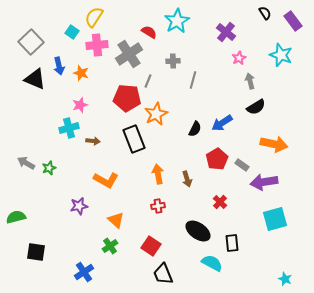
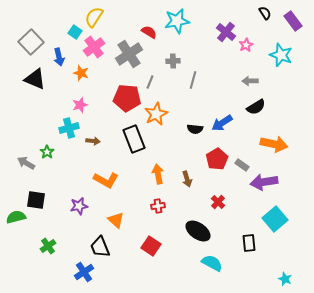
cyan star at (177, 21): rotated 20 degrees clockwise
cyan square at (72, 32): moved 3 px right
pink cross at (97, 45): moved 3 px left, 2 px down; rotated 30 degrees counterclockwise
pink star at (239, 58): moved 7 px right, 13 px up
blue arrow at (59, 66): moved 9 px up
gray line at (148, 81): moved 2 px right, 1 px down
gray arrow at (250, 81): rotated 77 degrees counterclockwise
black semicircle at (195, 129): rotated 70 degrees clockwise
green star at (49, 168): moved 2 px left, 16 px up; rotated 16 degrees counterclockwise
red cross at (220, 202): moved 2 px left
cyan square at (275, 219): rotated 25 degrees counterclockwise
black rectangle at (232, 243): moved 17 px right
green cross at (110, 246): moved 62 px left
black square at (36, 252): moved 52 px up
black trapezoid at (163, 274): moved 63 px left, 27 px up
